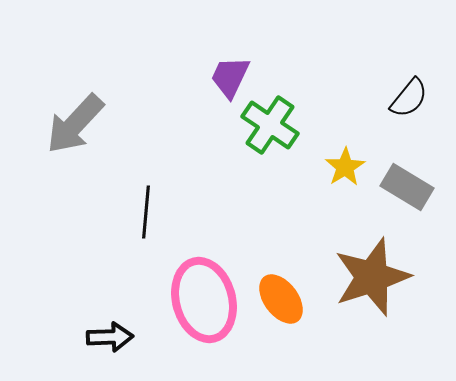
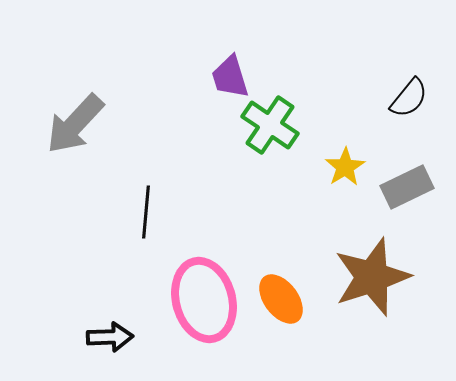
purple trapezoid: rotated 42 degrees counterclockwise
gray rectangle: rotated 57 degrees counterclockwise
